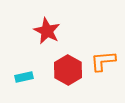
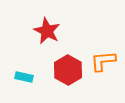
cyan rectangle: rotated 24 degrees clockwise
